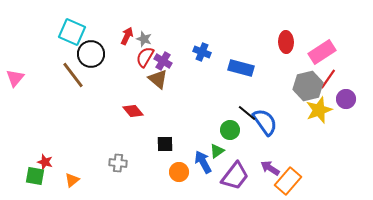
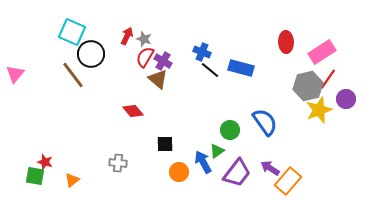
pink triangle: moved 4 px up
black line: moved 37 px left, 43 px up
purple trapezoid: moved 2 px right, 3 px up
